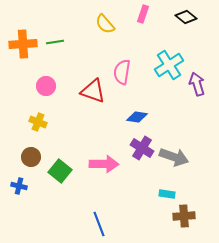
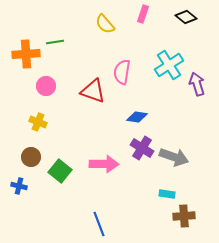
orange cross: moved 3 px right, 10 px down
